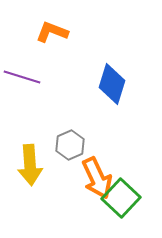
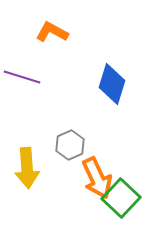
orange L-shape: rotated 8 degrees clockwise
yellow arrow: moved 3 px left, 3 px down
